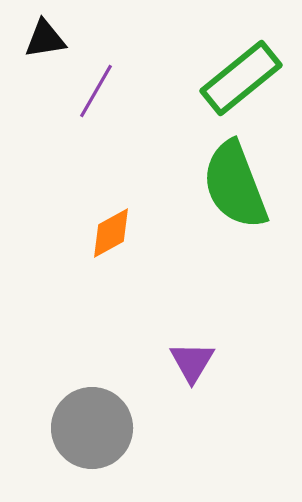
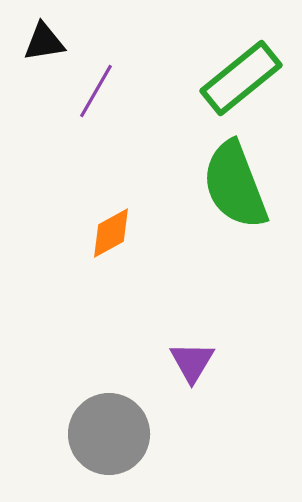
black triangle: moved 1 px left, 3 px down
gray circle: moved 17 px right, 6 px down
